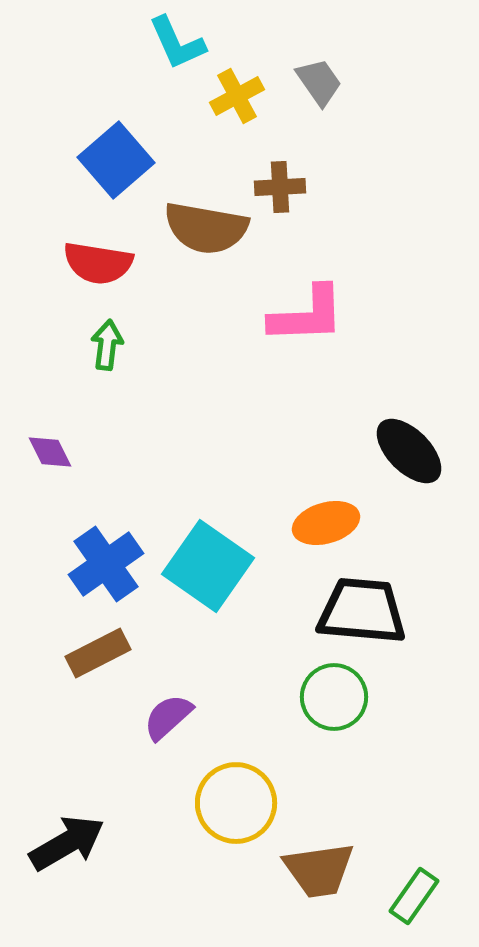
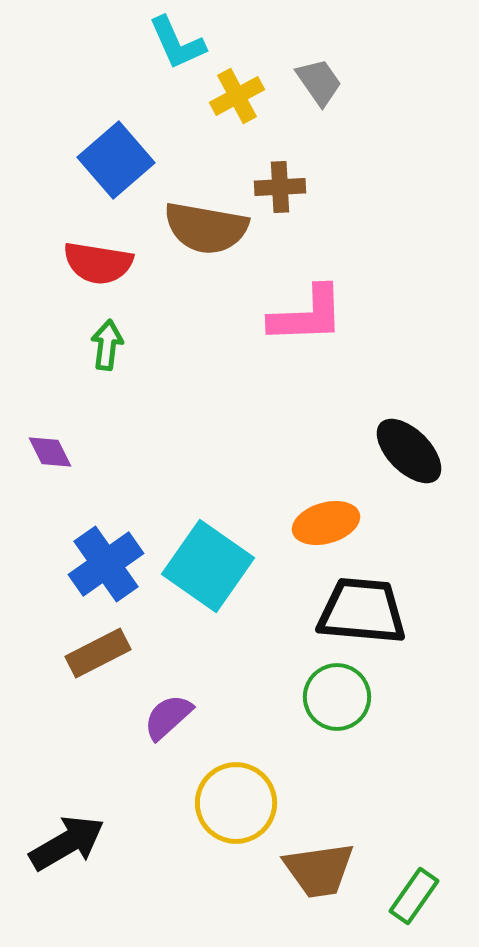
green circle: moved 3 px right
